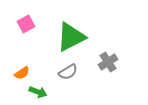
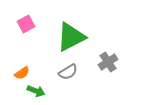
green arrow: moved 2 px left, 1 px up
